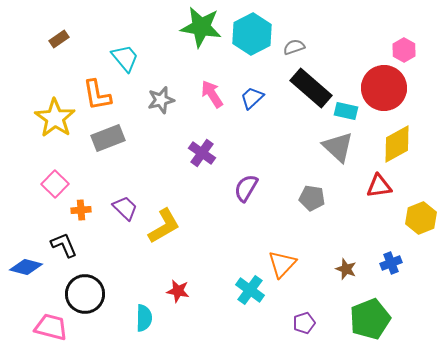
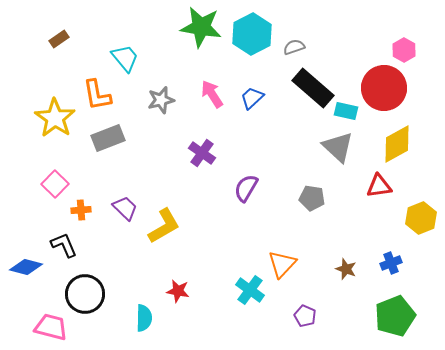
black rectangle: moved 2 px right
green pentagon: moved 25 px right, 3 px up
purple pentagon: moved 1 px right, 7 px up; rotated 30 degrees counterclockwise
